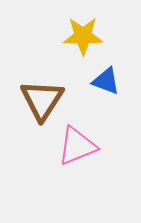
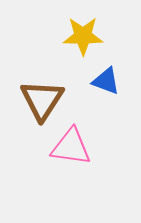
pink triangle: moved 6 px left, 1 px down; rotated 30 degrees clockwise
